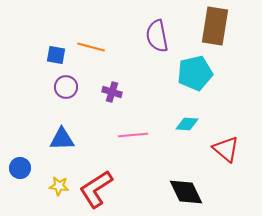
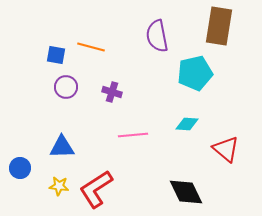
brown rectangle: moved 4 px right
blue triangle: moved 8 px down
